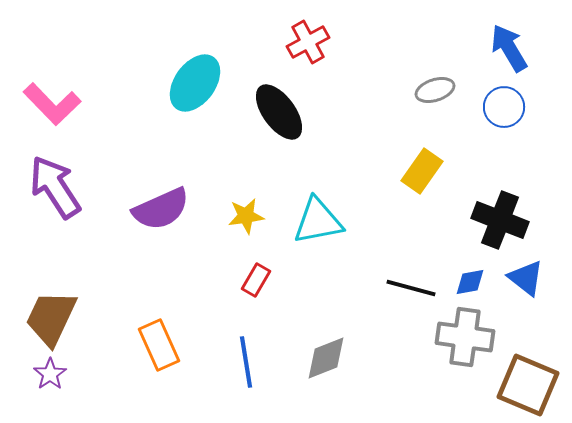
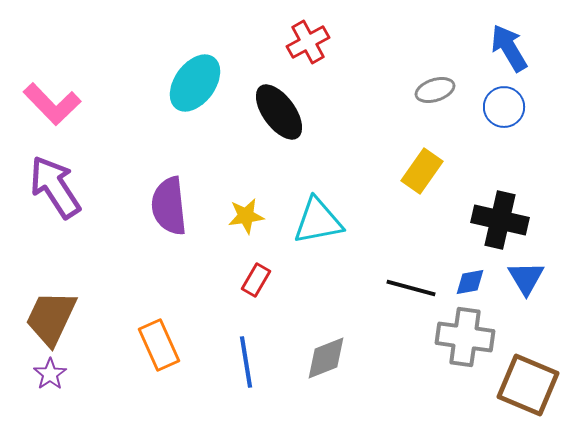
purple semicircle: moved 8 px right, 3 px up; rotated 108 degrees clockwise
black cross: rotated 8 degrees counterclockwise
blue triangle: rotated 21 degrees clockwise
